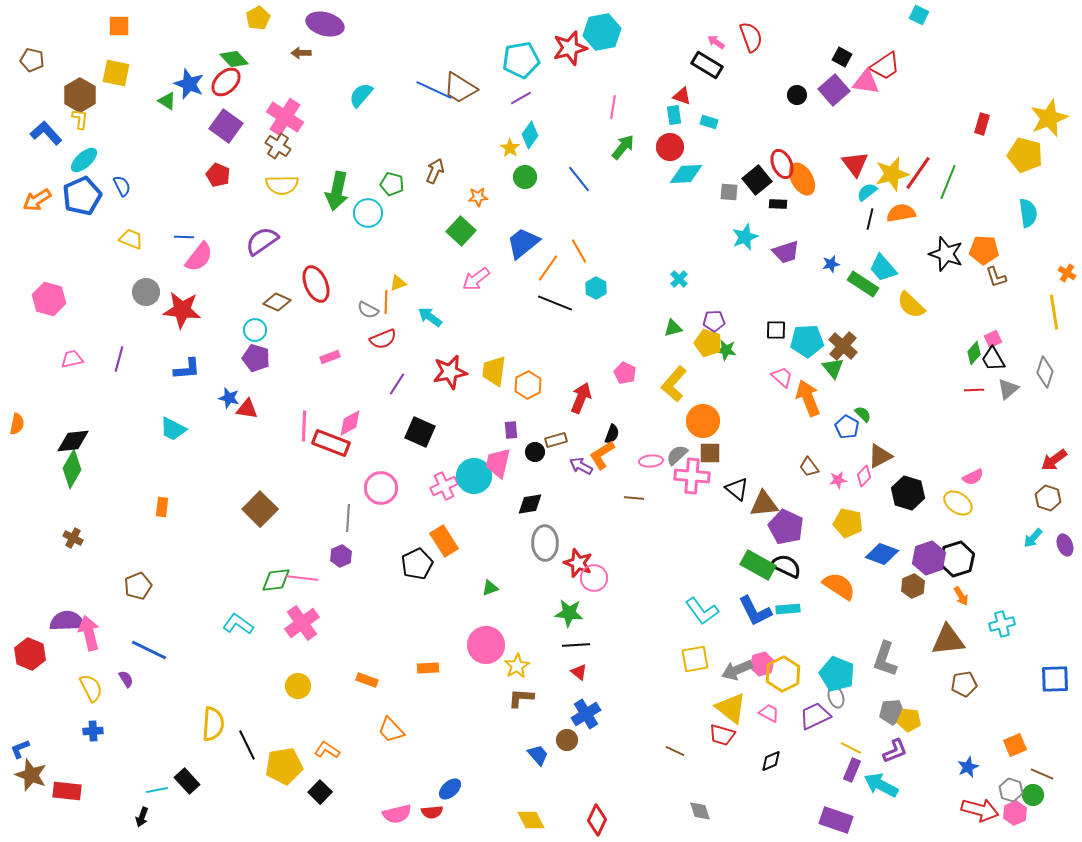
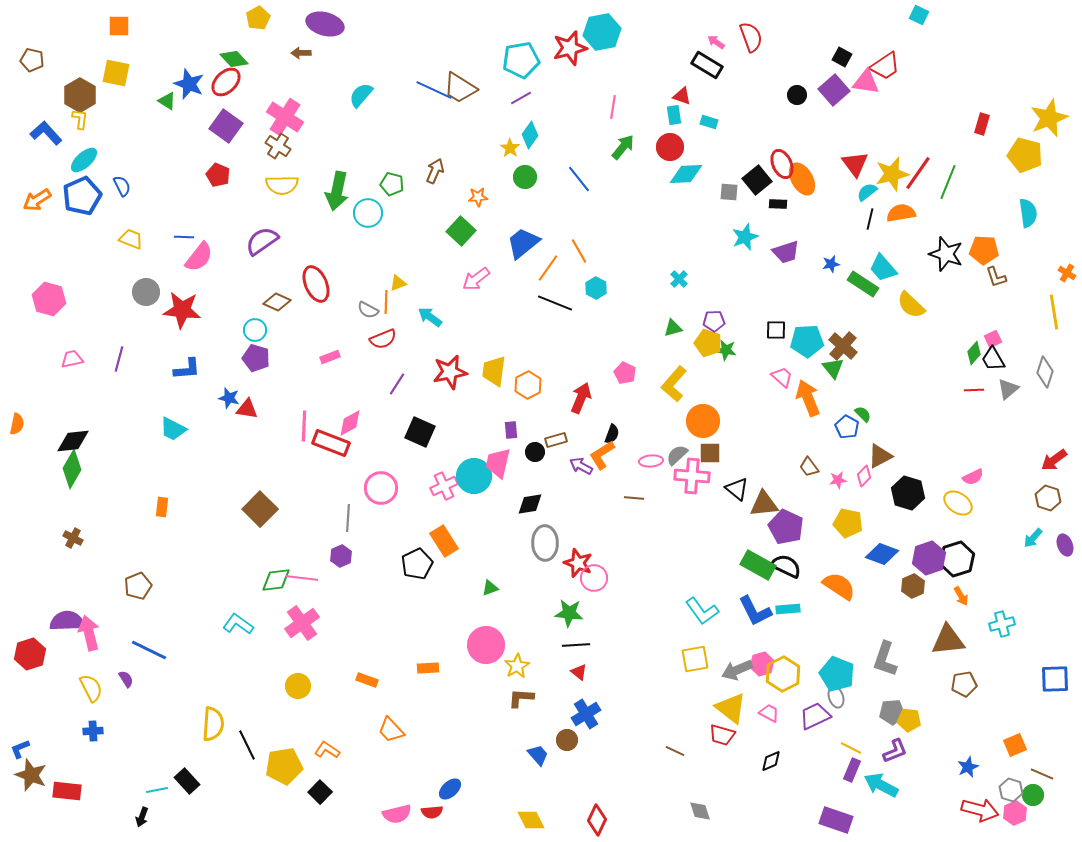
red hexagon at (30, 654): rotated 20 degrees clockwise
